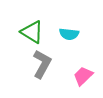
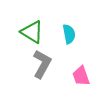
cyan semicircle: rotated 108 degrees counterclockwise
pink trapezoid: moved 2 px left; rotated 65 degrees counterclockwise
